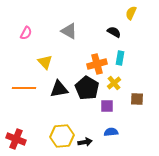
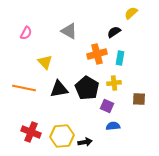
yellow semicircle: rotated 24 degrees clockwise
black semicircle: rotated 64 degrees counterclockwise
orange cross: moved 10 px up
yellow cross: rotated 32 degrees clockwise
orange line: rotated 10 degrees clockwise
brown square: moved 2 px right
purple square: rotated 24 degrees clockwise
blue semicircle: moved 2 px right, 6 px up
red cross: moved 15 px right, 7 px up
